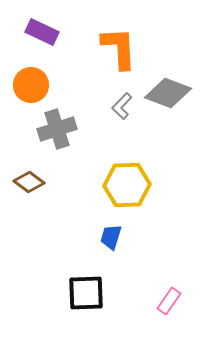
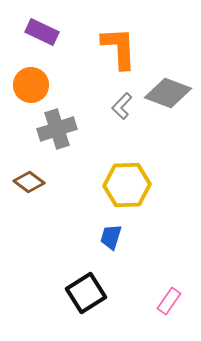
black square: rotated 30 degrees counterclockwise
